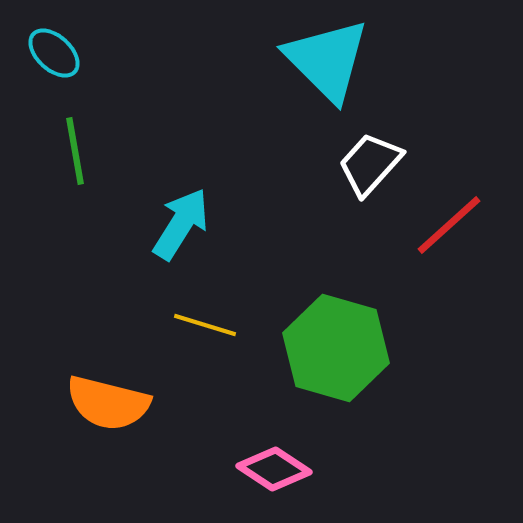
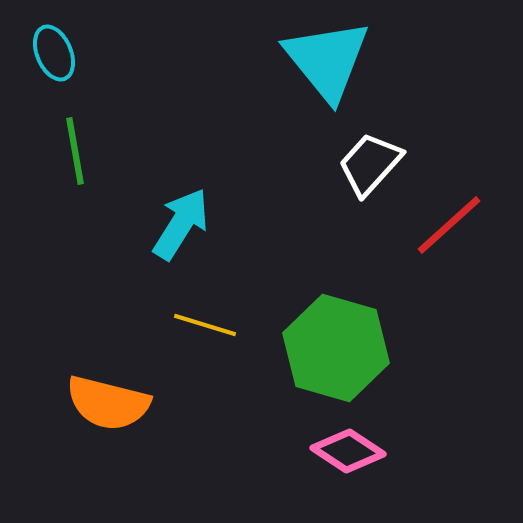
cyan ellipse: rotated 24 degrees clockwise
cyan triangle: rotated 6 degrees clockwise
pink diamond: moved 74 px right, 18 px up
